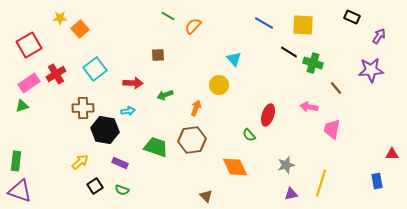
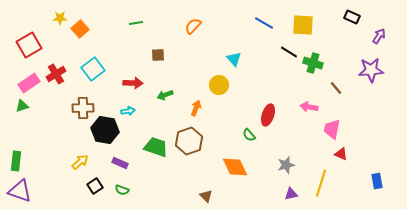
green line at (168, 16): moved 32 px left, 7 px down; rotated 40 degrees counterclockwise
cyan square at (95, 69): moved 2 px left
brown hexagon at (192, 140): moved 3 px left, 1 px down; rotated 12 degrees counterclockwise
red triangle at (392, 154): moved 51 px left; rotated 24 degrees clockwise
